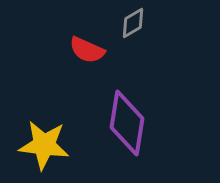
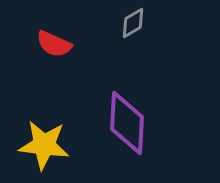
red semicircle: moved 33 px left, 6 px up
purple diamond: rotated 6 degrees counterclockwise
